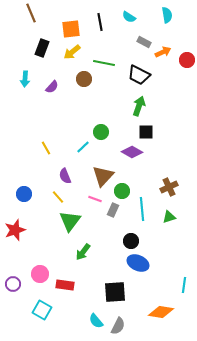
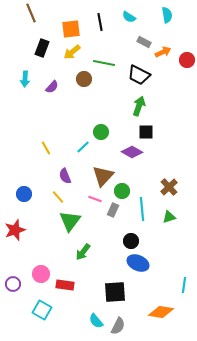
brown cross at (169, 187): rotated 18 degrees counterclockwise
pink circle at (40, 274): moved 1 px right
